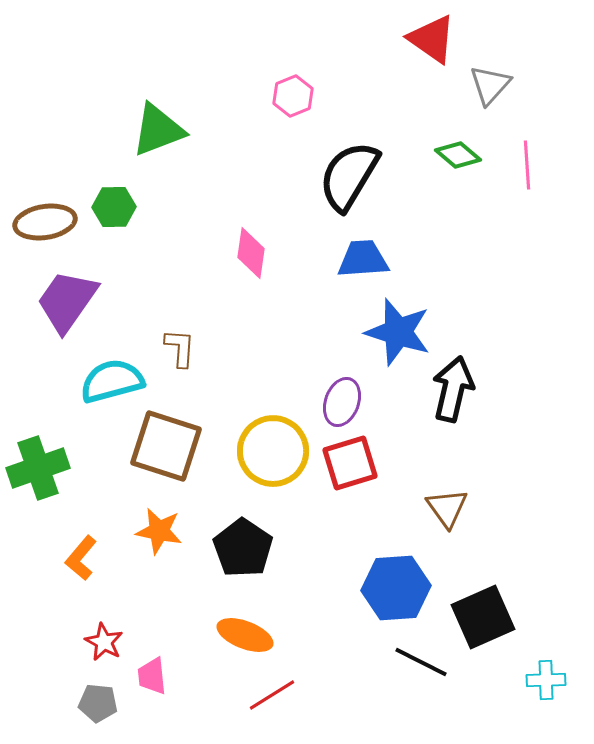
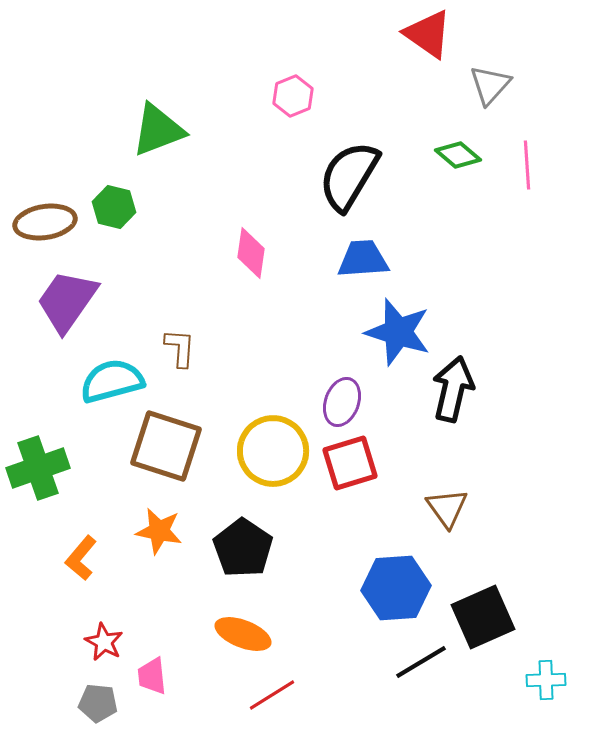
red triangle: moved 4 px left, 5 px up
green hexagon: rotated 15 degrees clockwise
orange ellipse: moved 2 px left, 1 px up
black line: rotated 58 degrees counterclockwise
